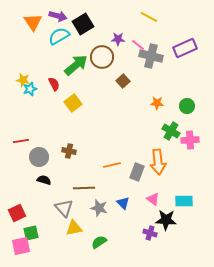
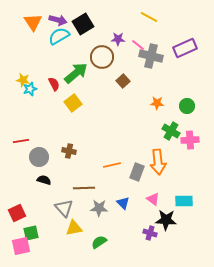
purple arrow: moved 4 px down
green arrow: moved 8 px down
gray star: rotated 12 degrees counterclockwise
